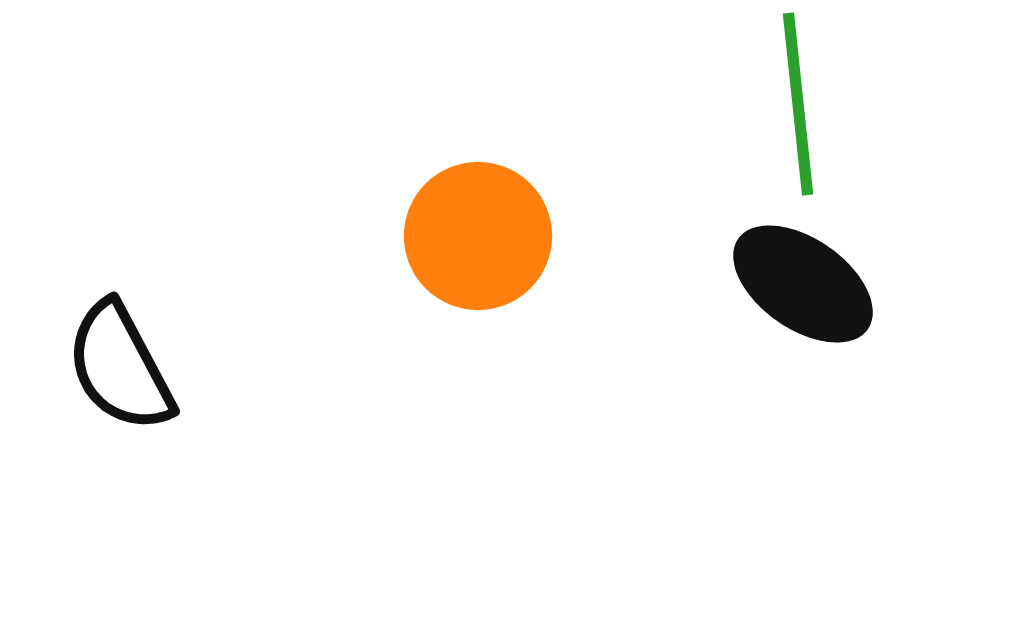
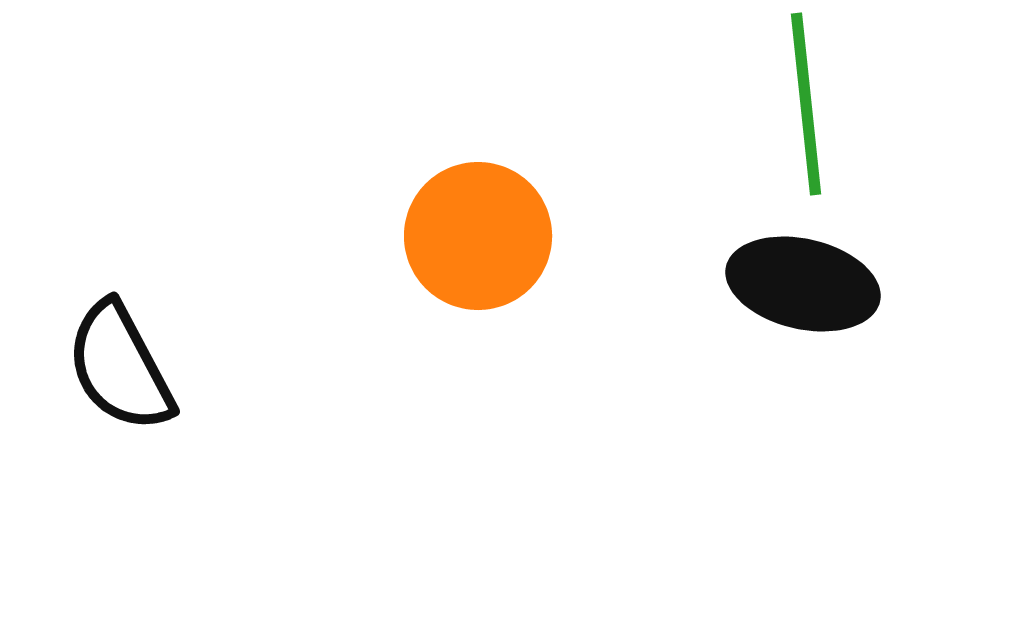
green line: moved 8 px right
black ellipse: rotated 22 degrees counterclockwise
